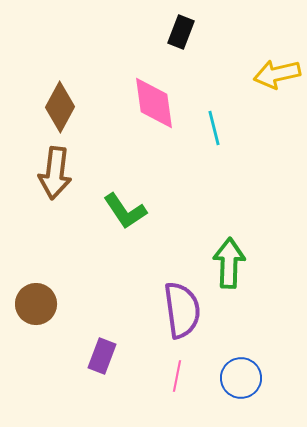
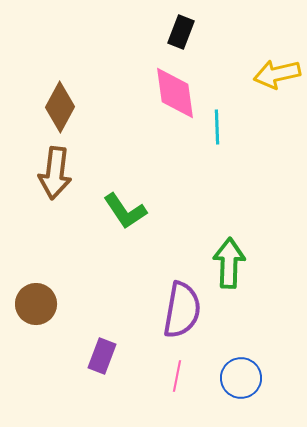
pink diamond: moved 21 px right, 10 px up
cyan line: moved 3 px right, 1 px up; rotated 12 degrees clockwise
purple semicircle: rotated 18 degrees clockwise
